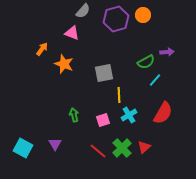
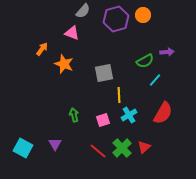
green semicircle: moved 1 px left, 1 px up
